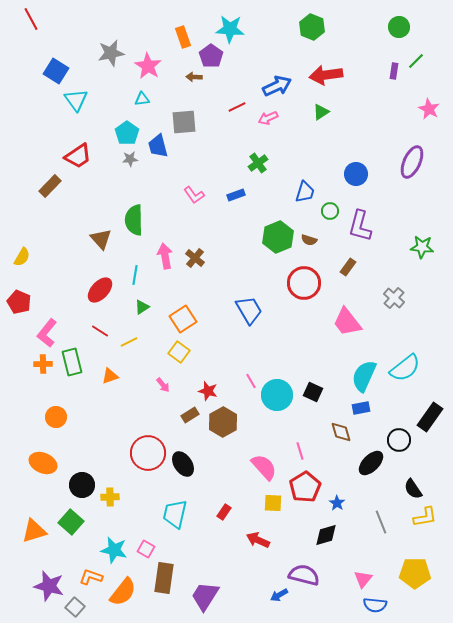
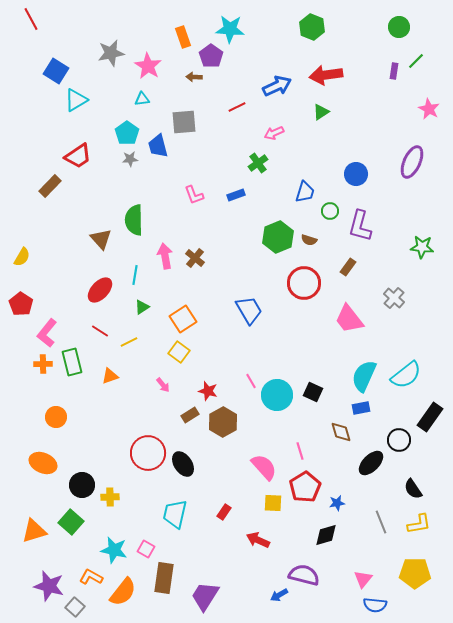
cyan triangle at (76, 100): rotated 35 degrees clockwise
pink arrow at (268, 118): moved 6 px right, 15 px down
pink L-shape at (194, 195): rotated 15 degrees clockwise
red pentagon at (19, 302): moved 2 px right, 2 px down; rotated 10 degrees clockwise
pink trapezoid at (347, 322): moved 2 px right, 3 px up
cyan semicircle at (405, 368): moved 1 px right, 7 px down
blue star at (337, 503): rotated 28 degrees clockwise
yellow L-shape at (425, 517): moved 6 px left, 7 px down
orange L-shape at (91, 577): rotated 10 degrees clockwise
